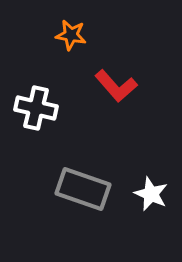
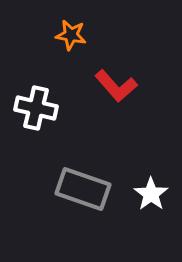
white star: rotated 12 degrees clockwise
